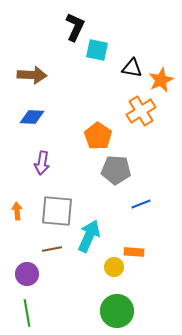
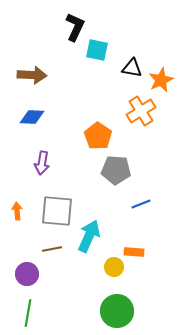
green line: moved 1 px right; rotated 20 degrees clockwise
